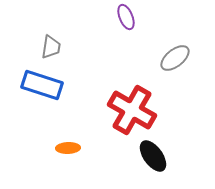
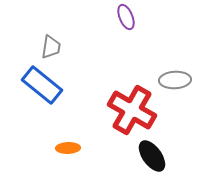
gray ellipse: moved 22 px down; rotated 36 degrees clockwise
blue rectangle: rotated 21 degrees clockwise
black ellipse: moved 1 px left
